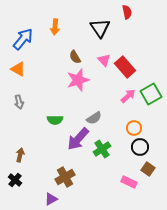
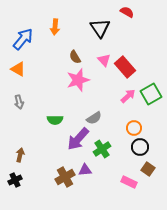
red semicircle: rotated 48 degrees counterclockwise
black cross: rotated 24 degrees clockwise
purple triangle: moved 34 px right, 29 px up; rotated 24 degrees clockwise
